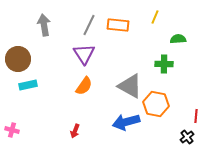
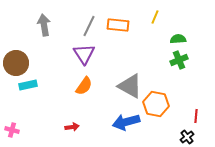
gray line: moved 1 px down
brown circle: moved 2 px left, 4 px down
green cross: moved 15 px right, 4 px up; rotated 24 degrees counterclockwise
red arrow: moved 3 px left, 4 px up; rotated 120 degrees counterclockwise
